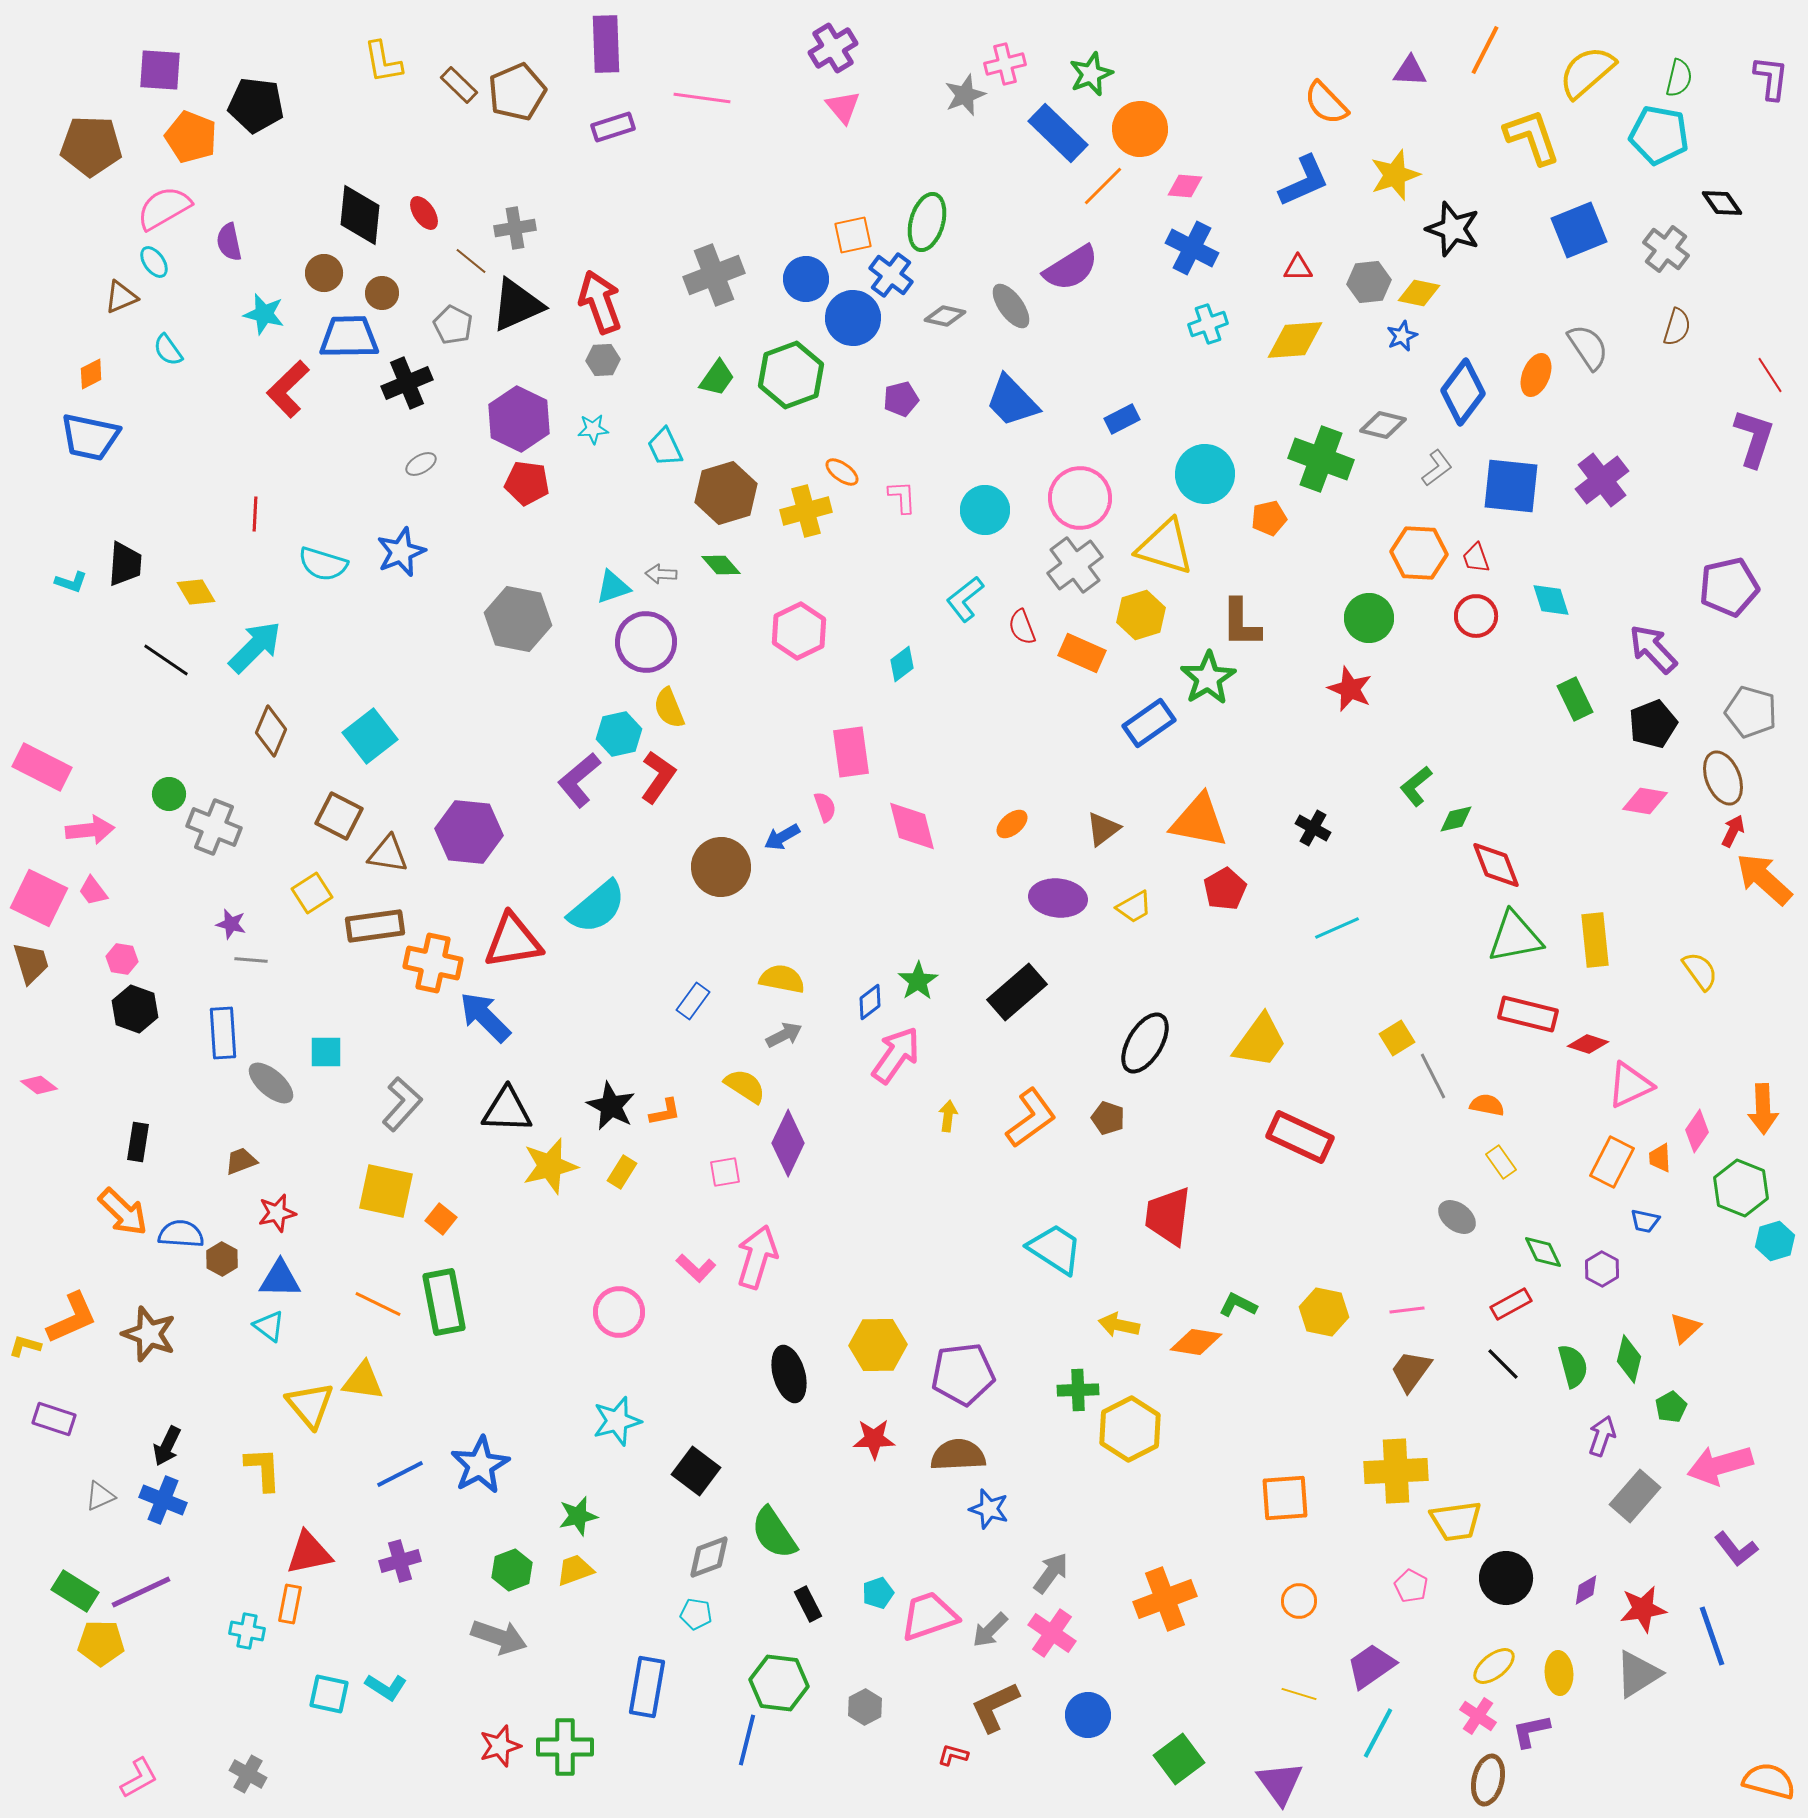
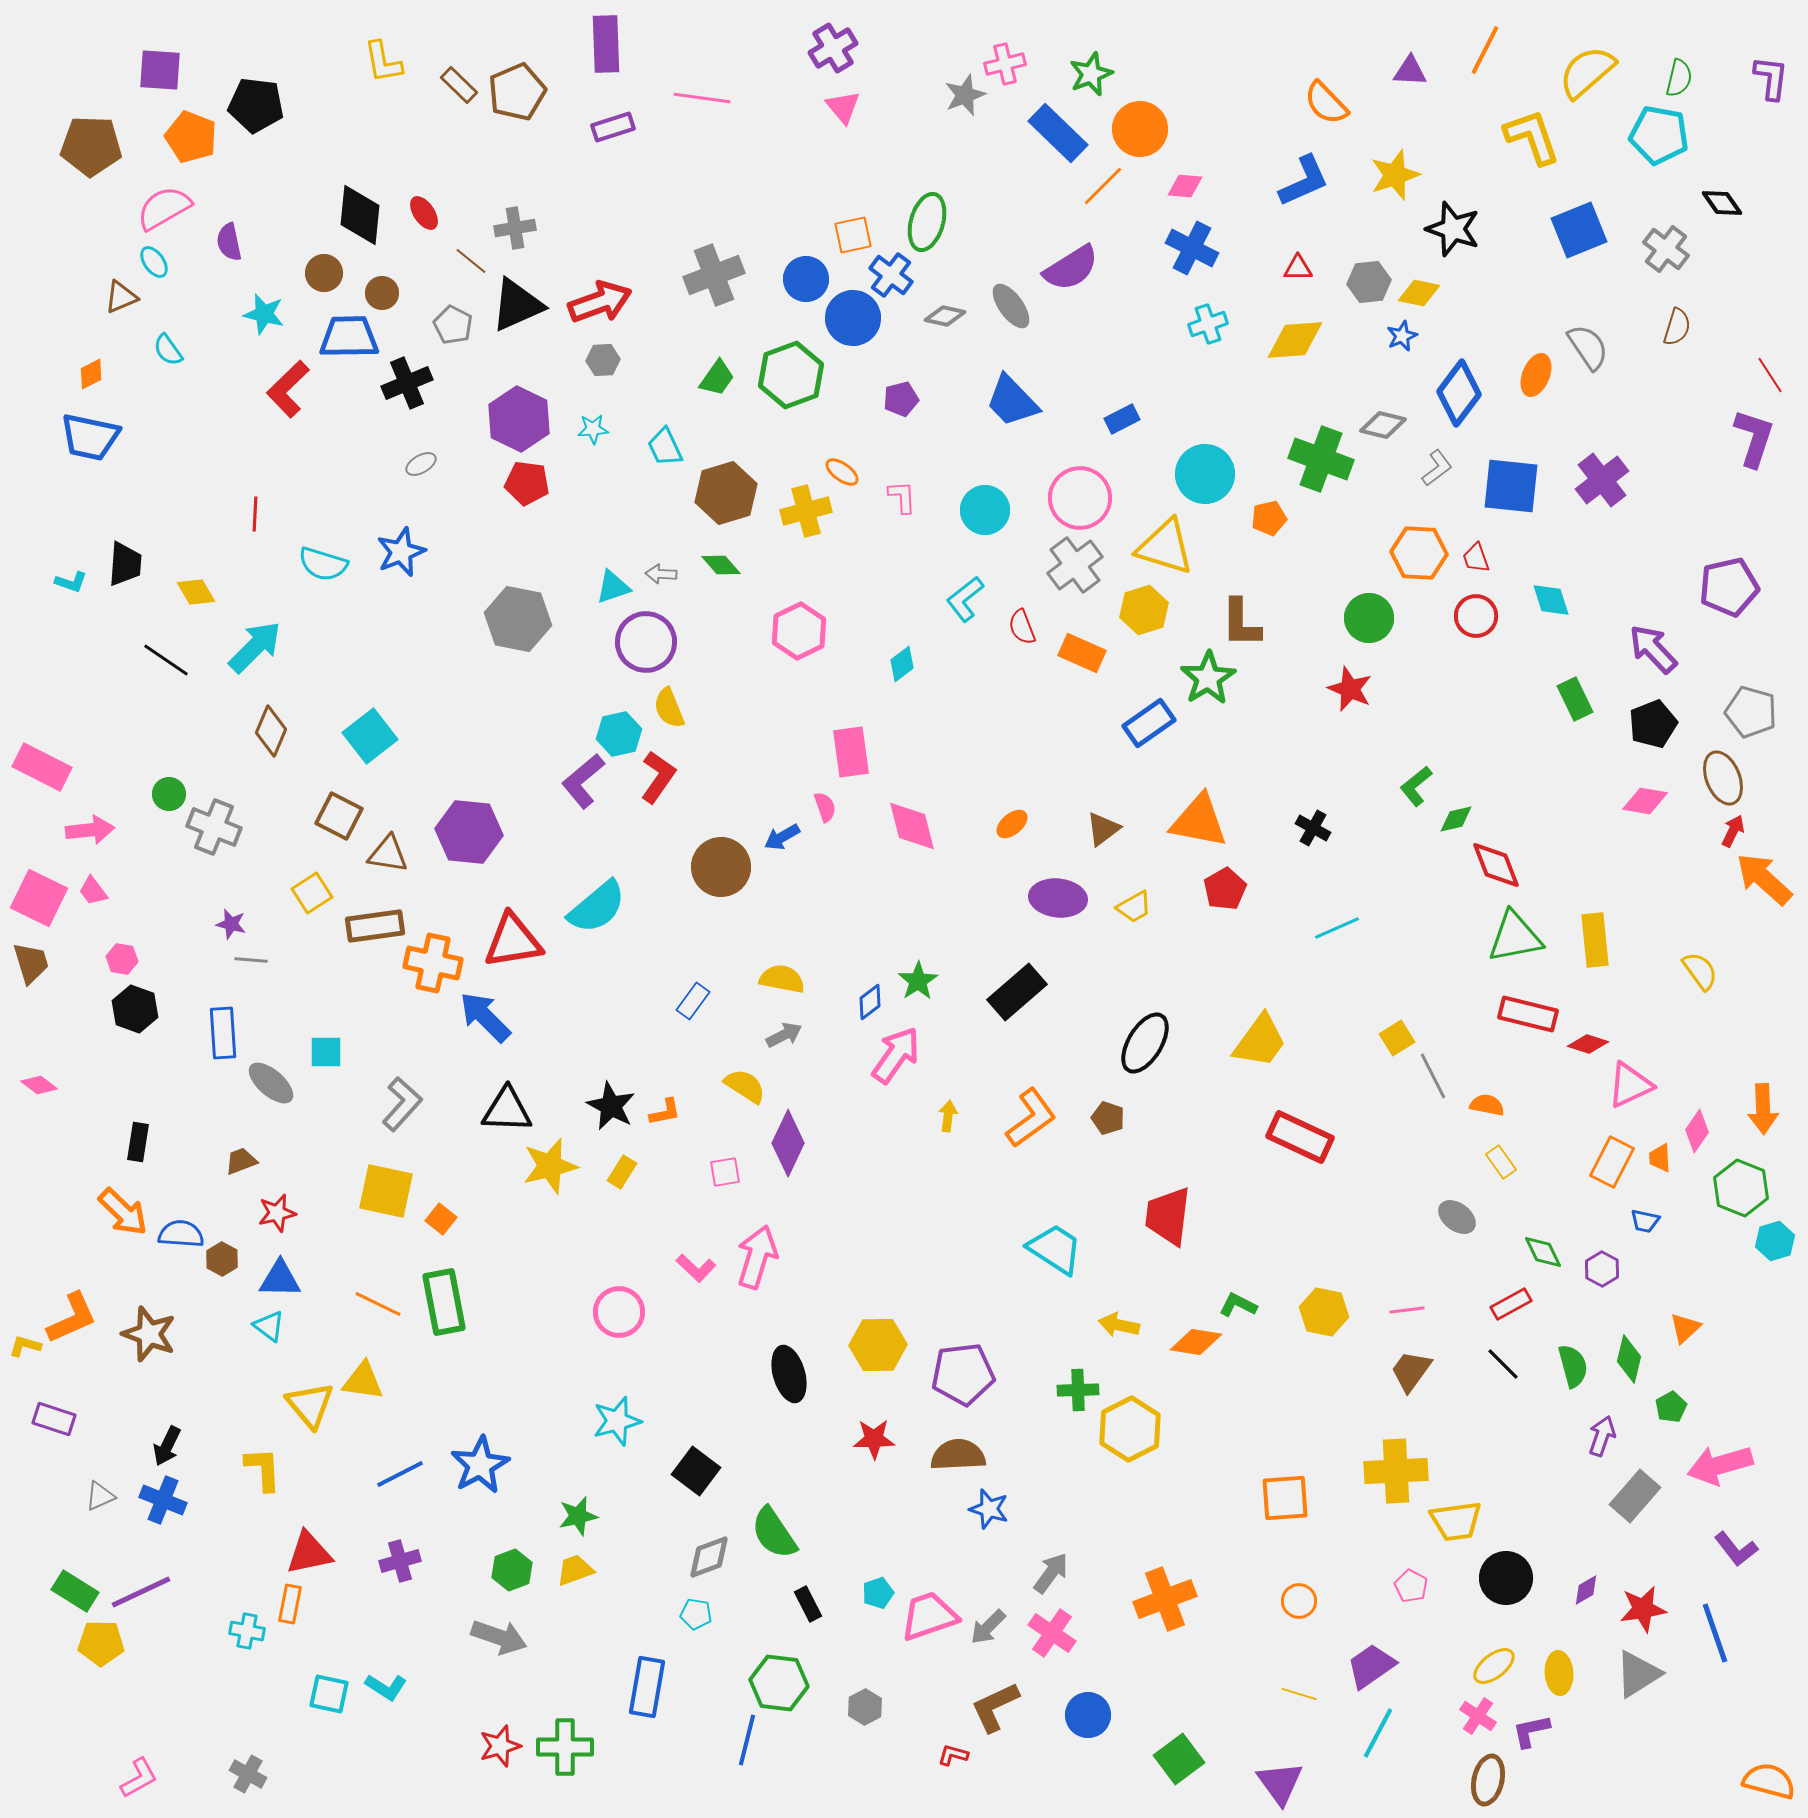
red arrow at (600, 302): rotated 90 degrees clockwise
blue diamond at (1463, 392): moved 4 px left, 1 px down
yellow hexagon at (1141, 615): moved 3 px right, 5 px up
purple L-shape at (579, 780): moved 4 px right, 1 px down
gray arrow at (990, 1630): moved 2 px left, 3 px up
blue line at (1712, 1636): moved 3 px right, 3 px up
